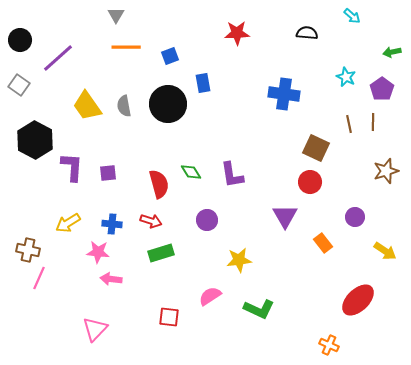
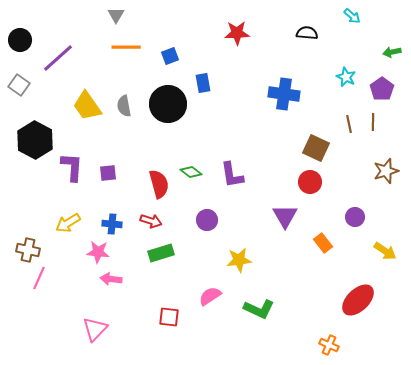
green diamond at (191, 172): rotated 20 degrees counterclockwise
